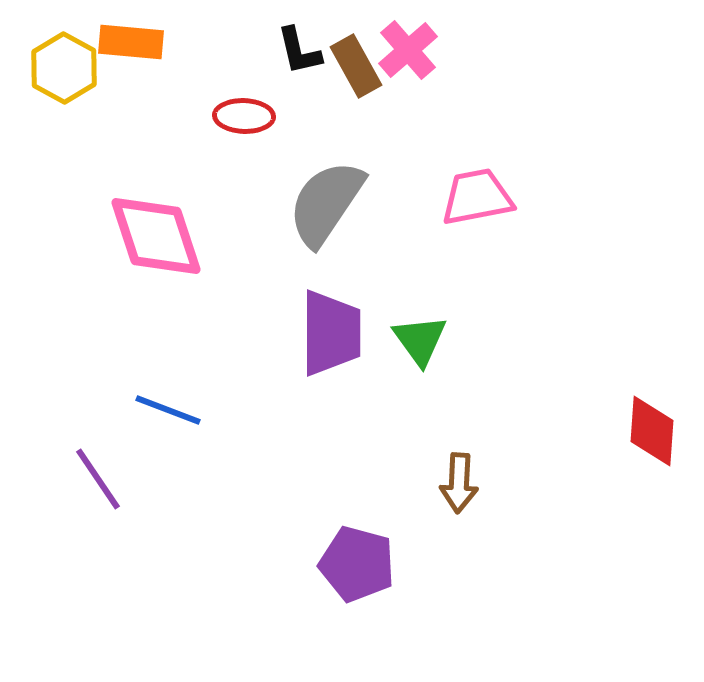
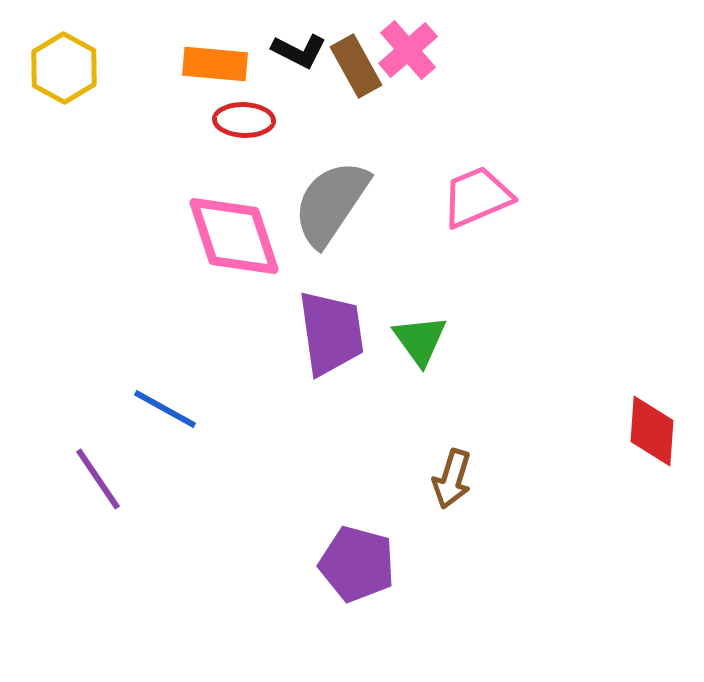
orange rectangle: moved 84 px right, 22 px down
black L-shape: rotated 50 degrees counterclockwise
red ellipse: moved 4 px down
pink trapezoid: rotated 12 degrees counterclockwise
gray semicircle: moved 5 px right
pink diamond: moved 78 px right
purple trapezoid: rotated 8 degrees counterclockwise
blue line: moved 3 px left, 1 px up; rotated 8 degrees clockwise
brown arrow: moved 7 px left, 4 px up; rotated 14 degrees clockwise
